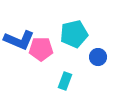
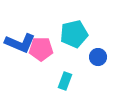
blue L-shape: moved 1 px right, 3 px down
